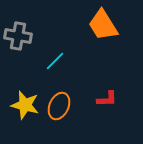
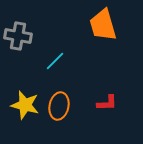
orange trapezoid: rotated 16 degrees clockwise
red L-shape: moved 4 px down
orange ellipse: rotated 12 degrees counterclockwise
